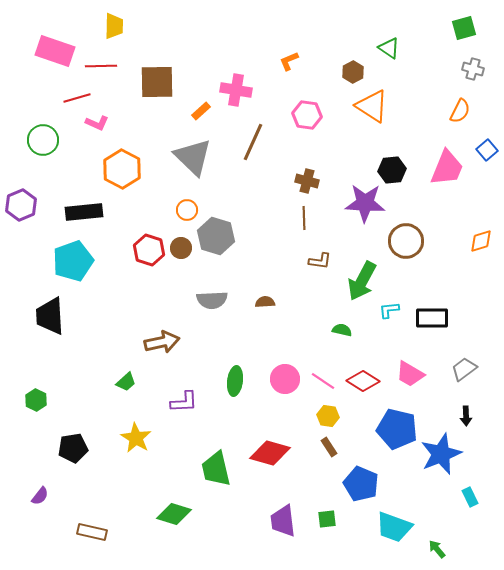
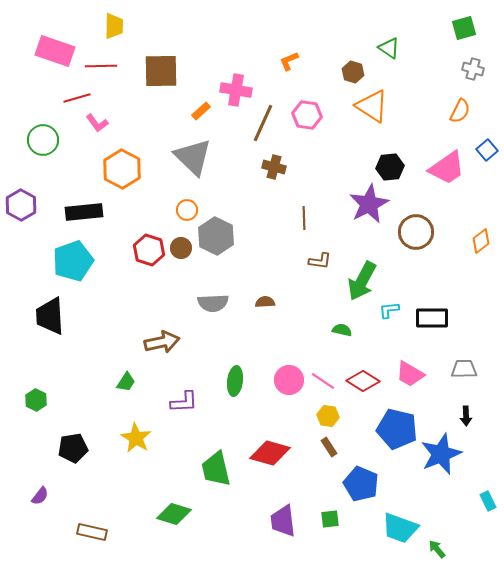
brown hexagon at (353, 72): rotated 15 degrees counterclockwise
brown square at (157, 82): moved 4 px right, 11 px up
pink L-shape at (97, 123): rotated 30 degrees clockwise
brown line at (253, 142): moved 10 px right, 19 px up
pink trapezoid at (447, 168): rotated 33 degrees clockwise
black hexagon at (392, 170): moved 2 px left, 3 px up
brown cross at (307, 181): moved 33 px left, 14 px up
purple star at (365, 203): moved 4 px right, 1 px down; rotated 30 degrees counterclockwise
purple hexagon at (21, 205): rotated 8 degrees counterclockwise
gray hexagon at (216, 236): rotated 9 degrees clockwise
brown circle at (406, 241): moved 10 px right, 9 px up
orange diamond at (481, 241): rotated 20 degrees counterclockwise
gray semicircle at (212, 300): moved 1 px right, 3 px down
gray trapezoid at (464, 369): rotated 36 degrees clockwise
pink circle at (285, 379): moved 4 px right, 1 px down
green trapezoid at (126, 382): rotated 15 degrees counterclockwise
cyan rectangle at (470, 497): moved 18 px right, 4 px down
green square at (327, 519): moved 3 px right
cyan trapezoid at (394, 527): moved 6 px right, 1 px down
